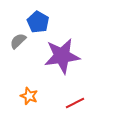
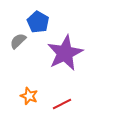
purple star: moved 3 px right, 3 px up; rotated 18 degrees counterclockwise
red line: moved 13 px left, 1 px down
